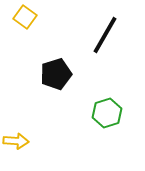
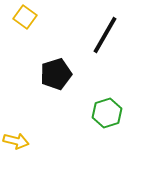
yellow arrow: rotated 10 degrees clockwise
